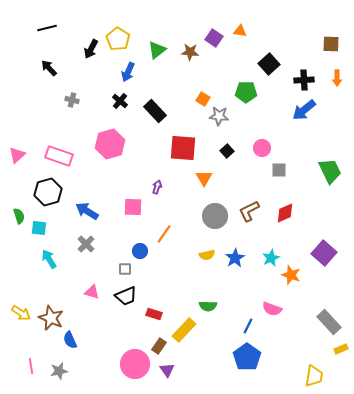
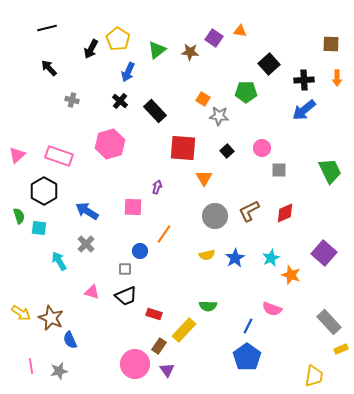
black hexagon at (48, 192): moved 4 px left, 1 px up; rotated 16 degrees counterclockwise
cyan arrow at (49, 259): moved 10 px right, 2 px down
